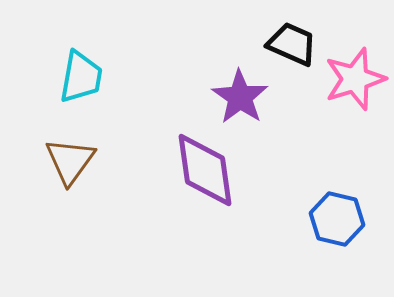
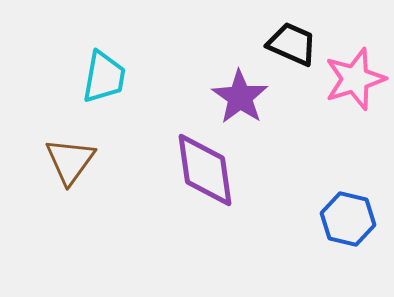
cyan trapezoid: moved 23 px right
blue hexagon: moved 11 px right
